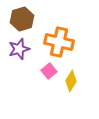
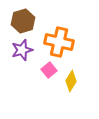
brown hexagon: moved 1 px right, 2 px down
purple star: moved 3 px right, 1 px down
pink square: moved 1 px up
